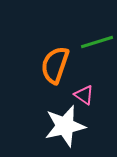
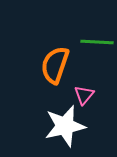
green line: rotated 20 degrees clockwise
pink triangle: rotated 35 degrees clockwise
